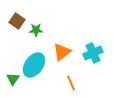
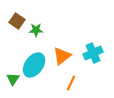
orange triangle: moved 4 px down
orange line: rotated 49 degrees clockwise
